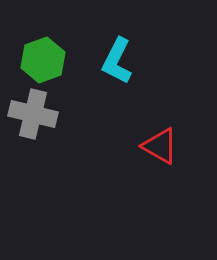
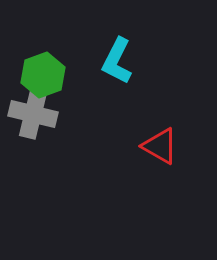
green hexagon: moved 15 px down
